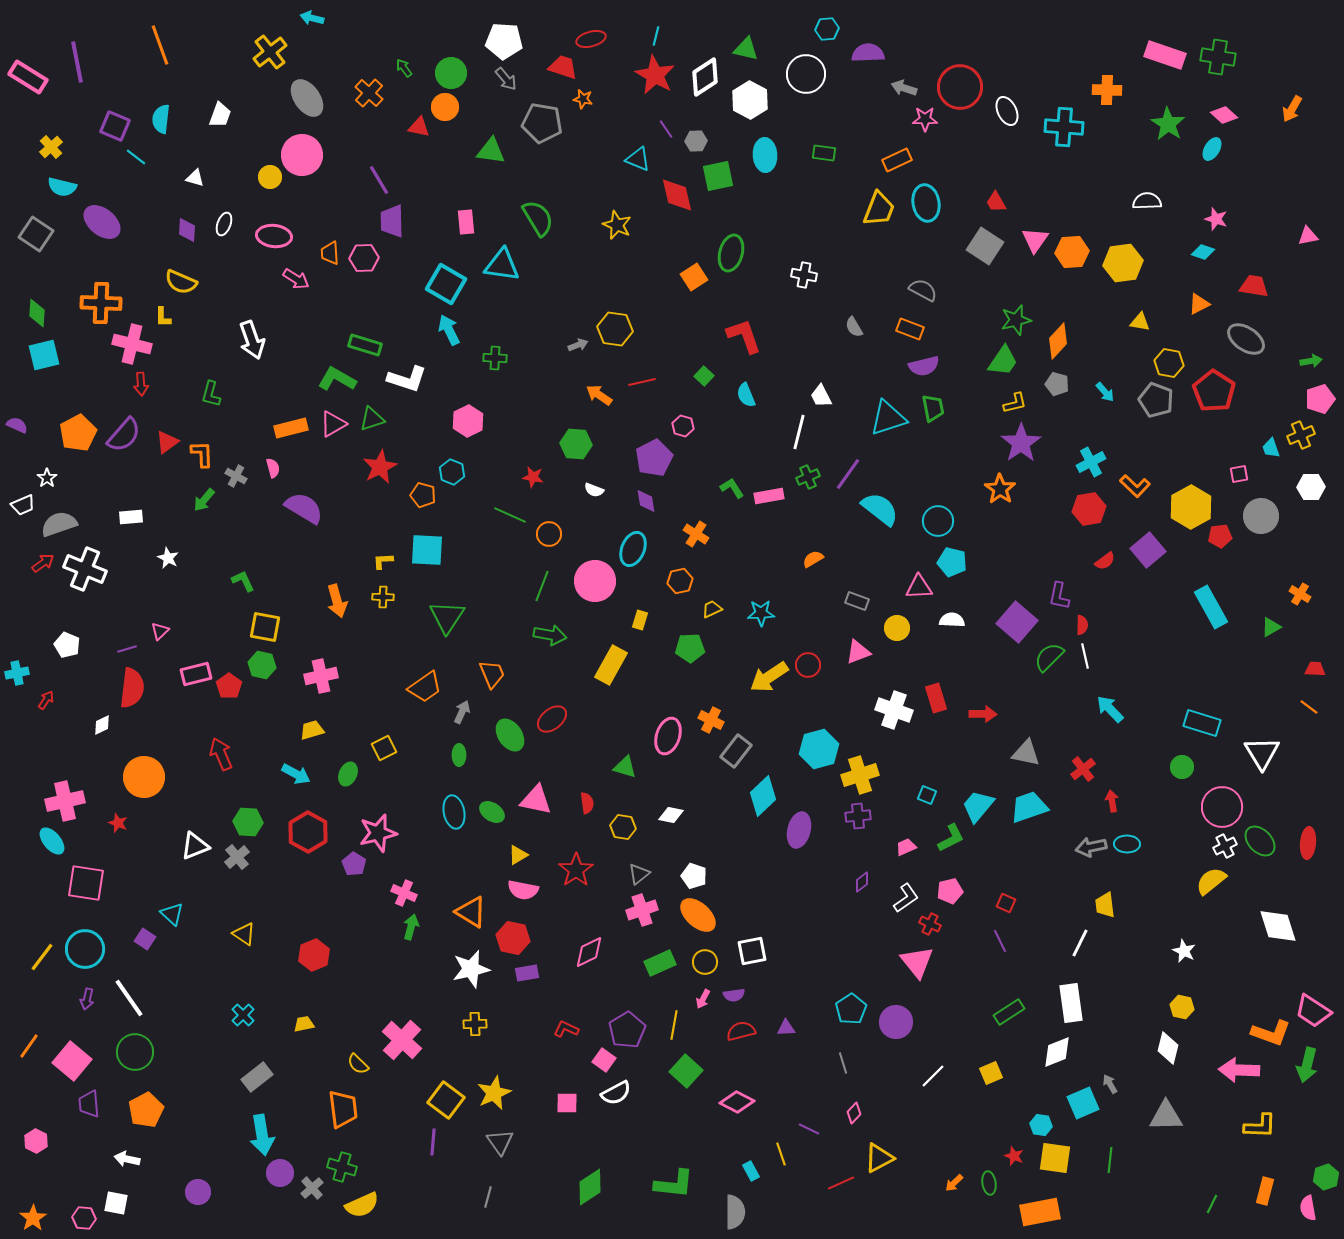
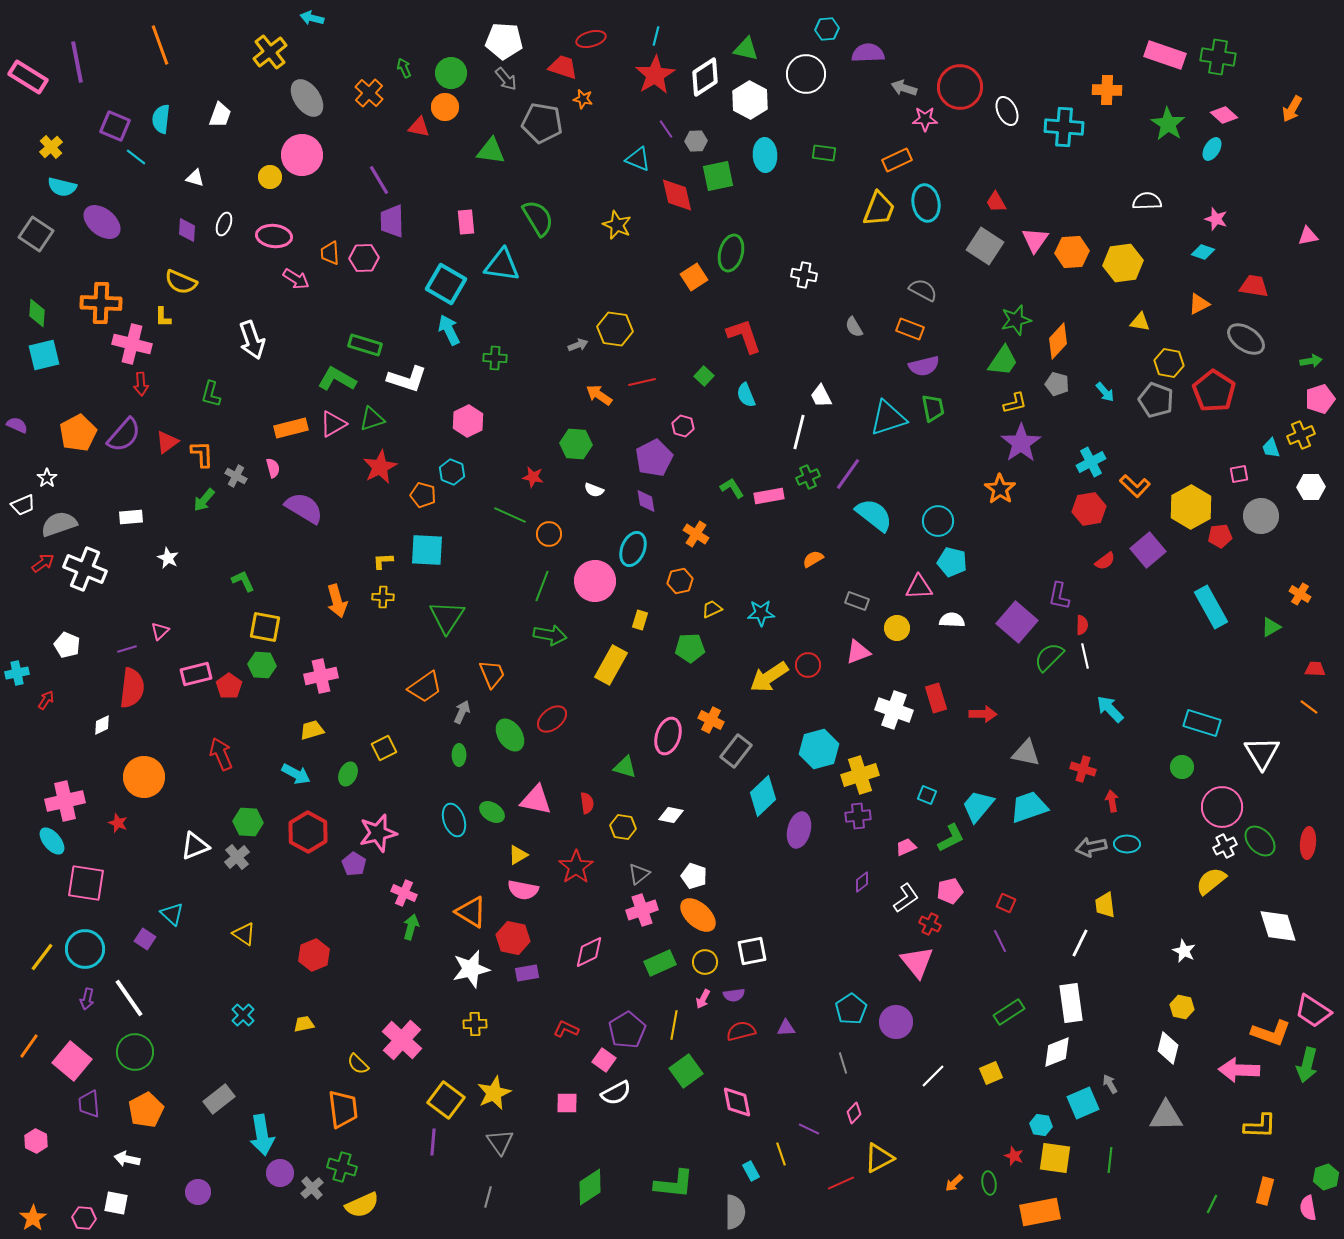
green arrow at (404, 68): rotated 12 degrees clockwise
red star at (655, 75): rotated 12 degrees clockwise
cyan semicircle at (880, 509): moved 6 px left, 6 px down
green hexagon at (262, 665): rotated 8 degrees counterclockwise
red cross at (1083, 769): rotated 35 degrees counterclockwise
cyan ellipse at (454, 812): moved 8 px down; rotated 8 degrees counterclockwise
red star at (576, 870): moved 3 px up
green square at (686, 1071): rotated 12 degrees clockwise
gray rectangle at (257, 1077): moved 38 px left, 22 px down
pink diamond at (737, 1102): rotated 52 degrees clockwise
